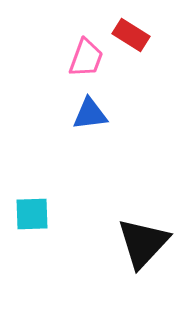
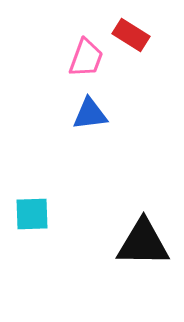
black triangle: rotated 48 degrees clockwise
